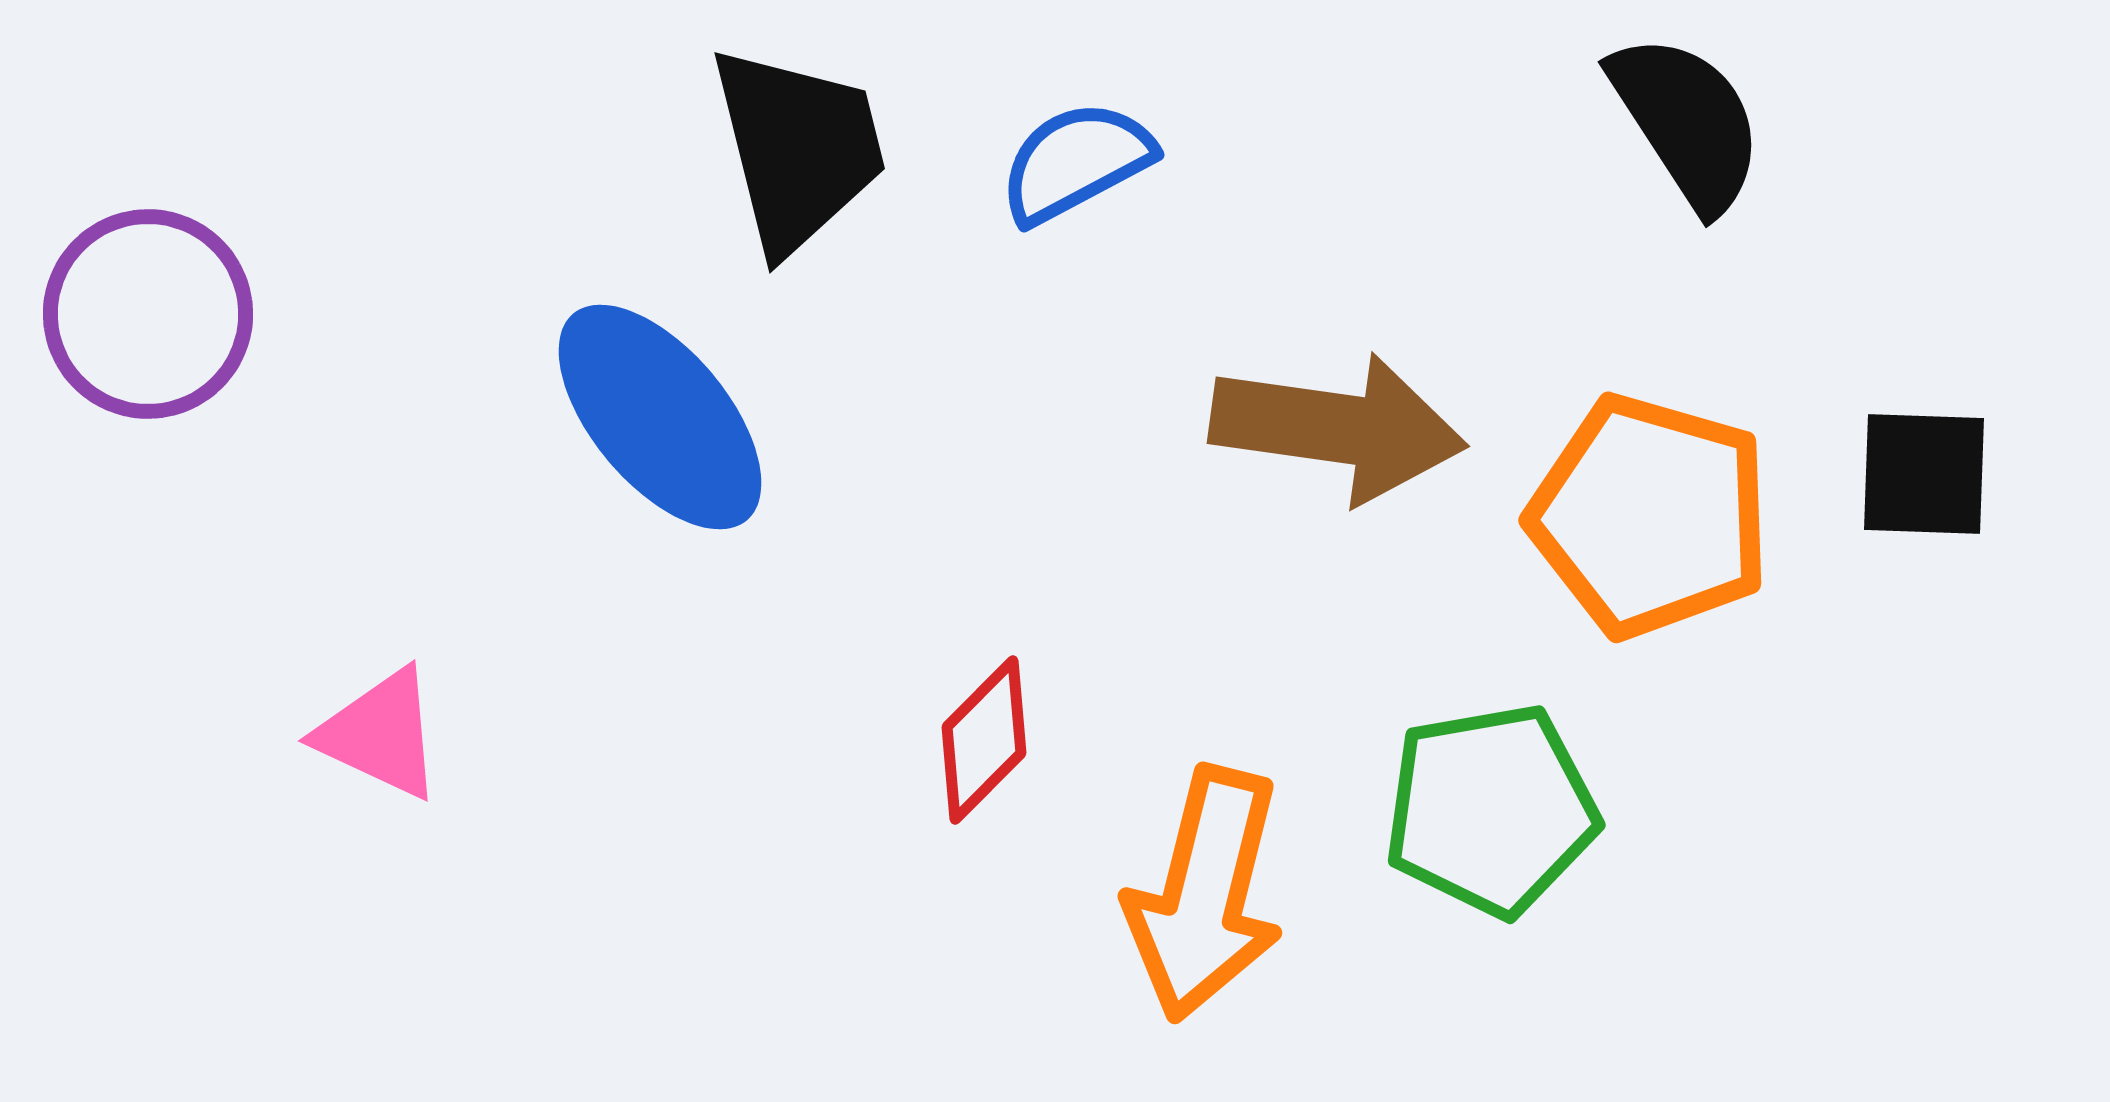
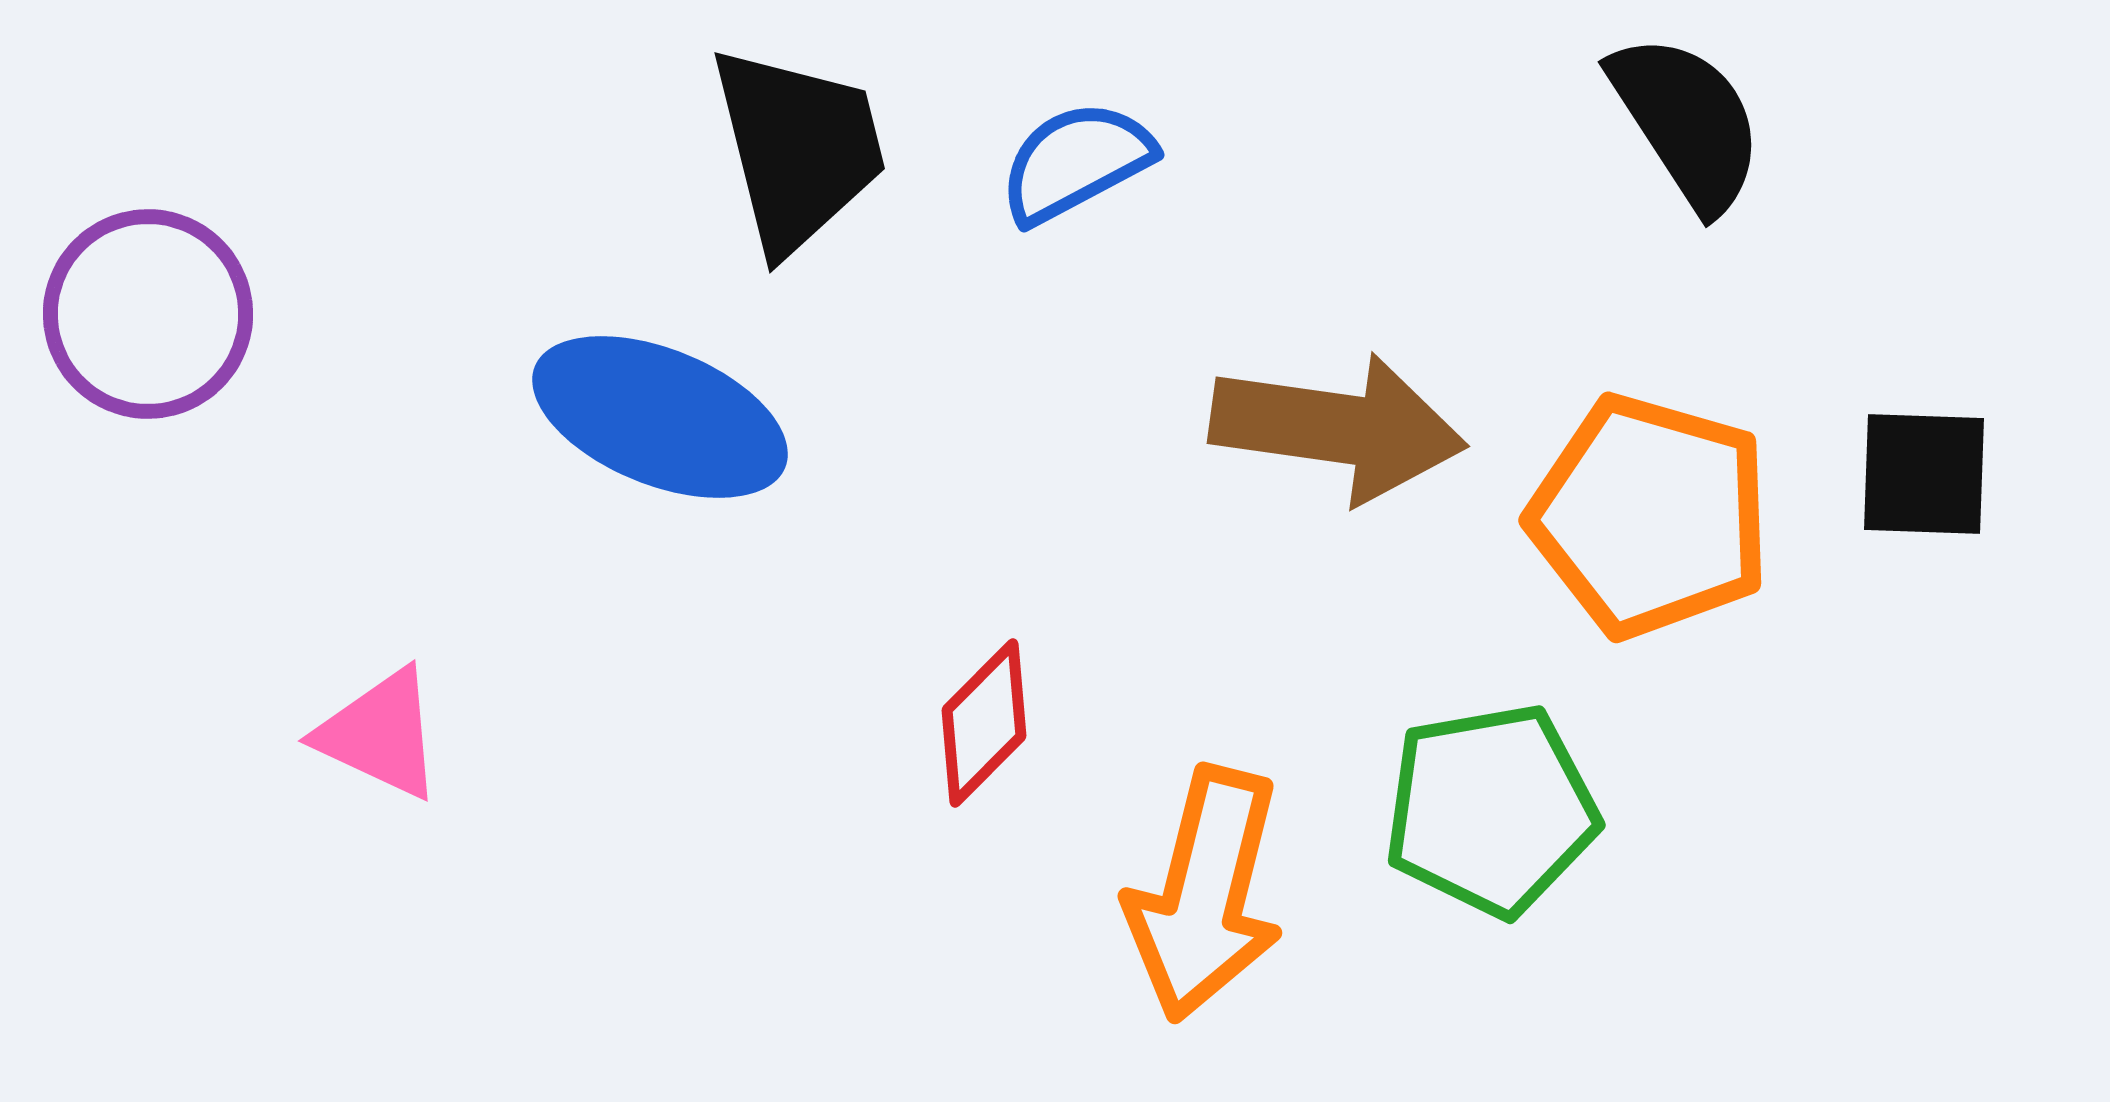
blue ellipse: rotated 28 degrees counterclockwise
red diamond: moved 17 px up
